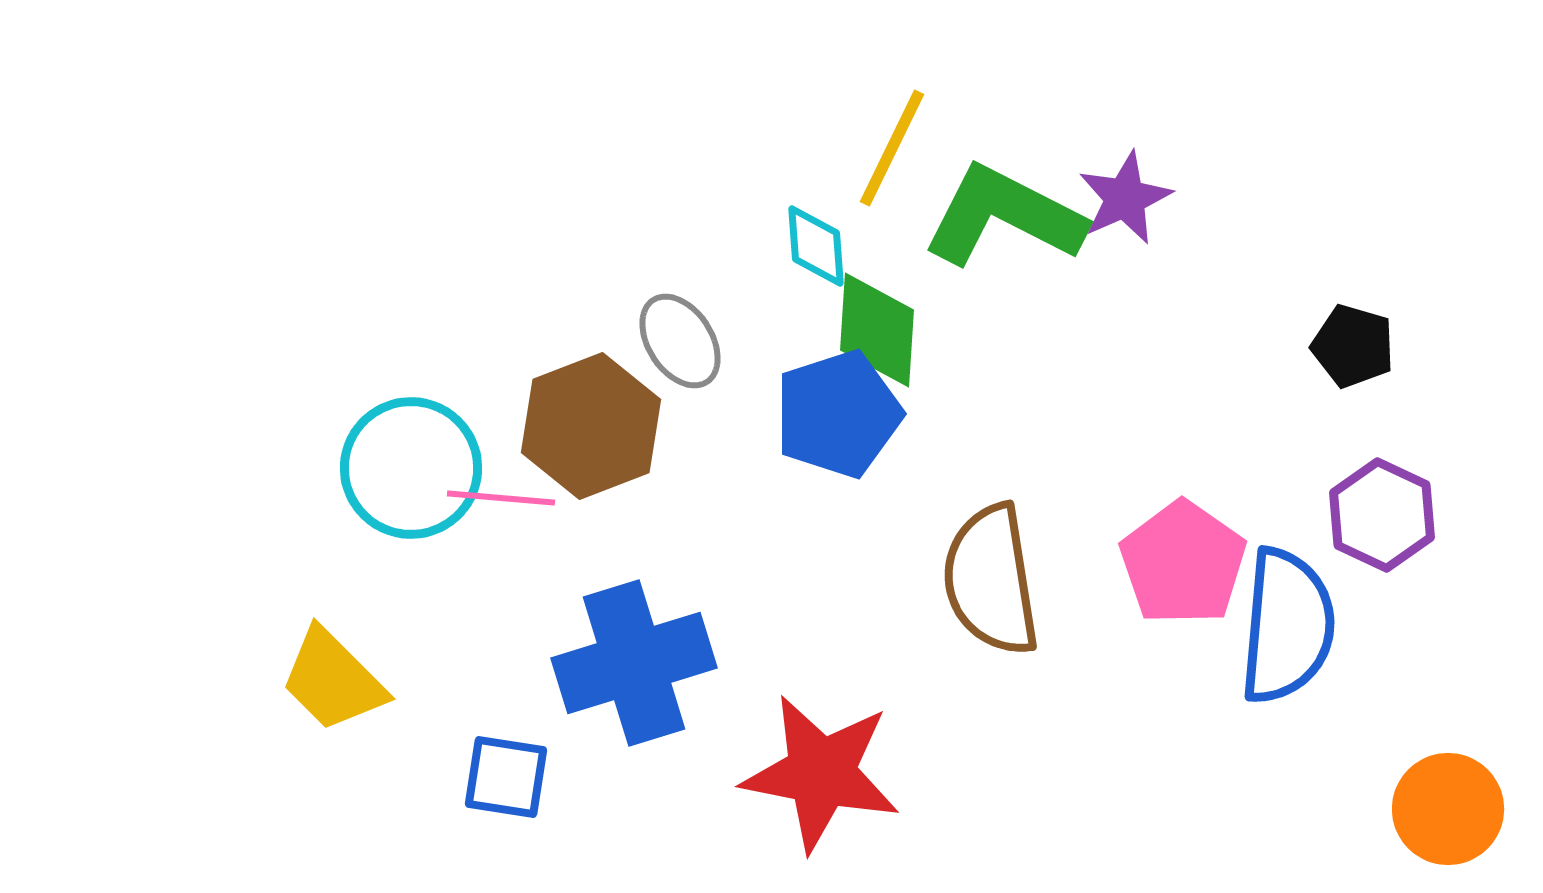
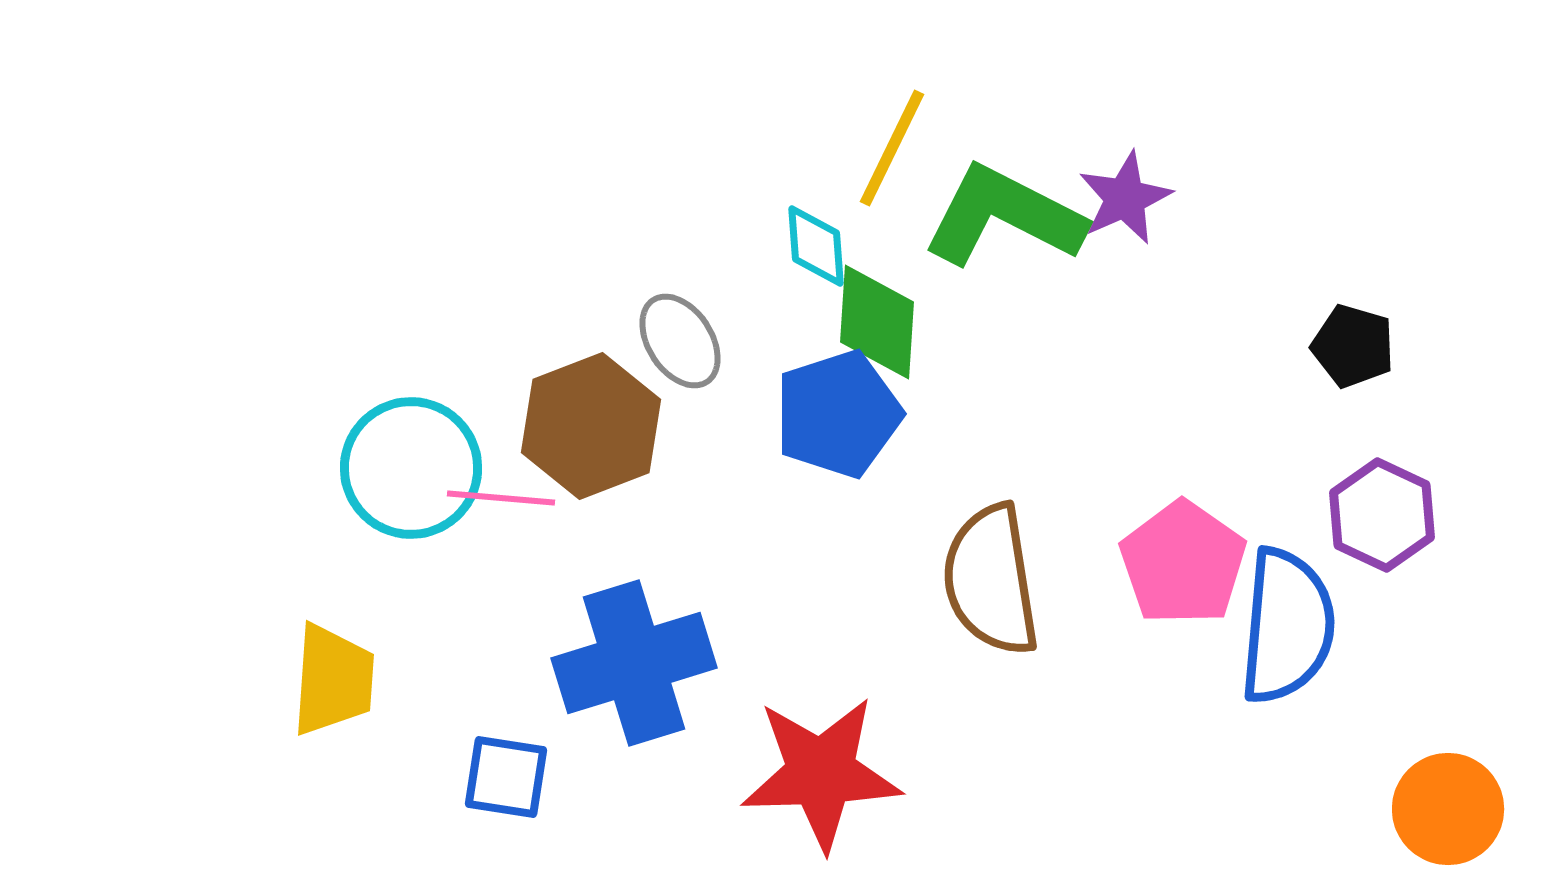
green diamond: moved 8 px up
yellow trapezoid: rotated 131 degrees counterclockwise
red star: rotated 13 degrees counterclockwise
